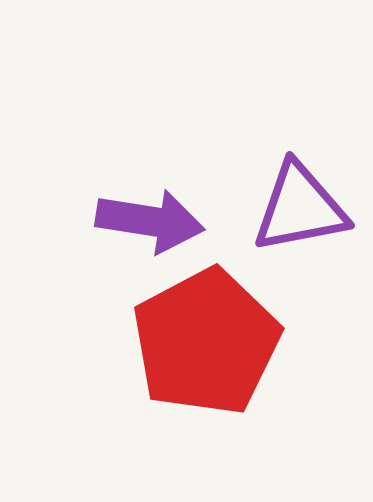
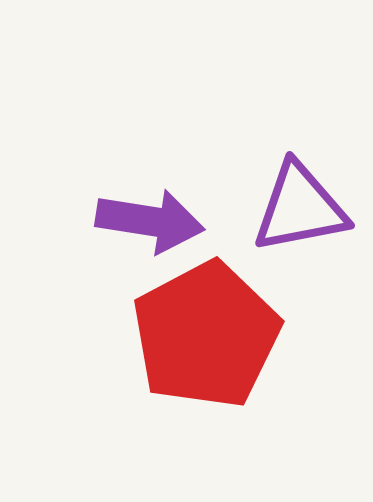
red pentagon: moved 7 px up
